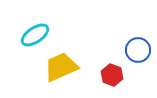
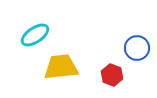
blue circle: moved 1 px left, 2 px up
yellow trapezoid: rotated 18 degrees clockwise
